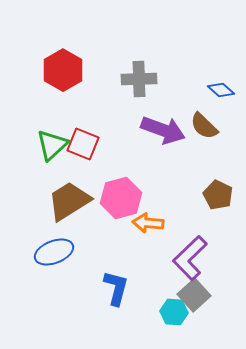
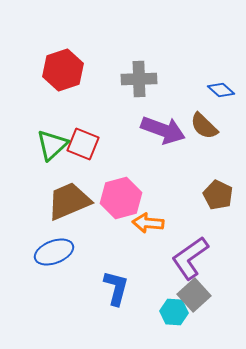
red hexagon: rotated 12 degrees clockwise
brown trapezoid: rotated 9 degrees clockwise
purple L-shape: rotated 9 degrees clockwise
